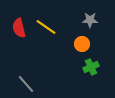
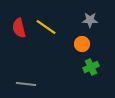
gray line: rotated 42 degrees counterclockwise
